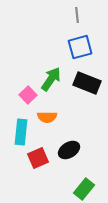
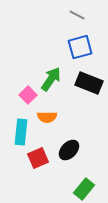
gray line: rotated 56 degrees counterclockwise
black rectangle: moved 2 px right
black ellipse: rotated 15 degrees counterclockwise
